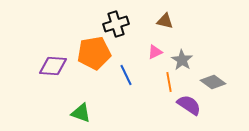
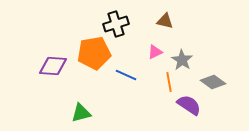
blue line: rotated 40 degrees counterclockwise
green triangle: rotated 35 degrees counterclockwise
